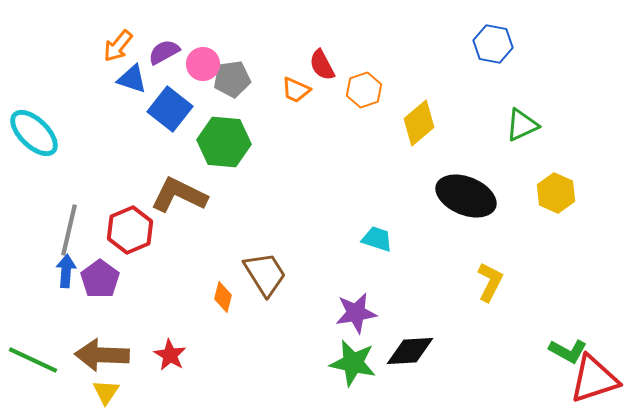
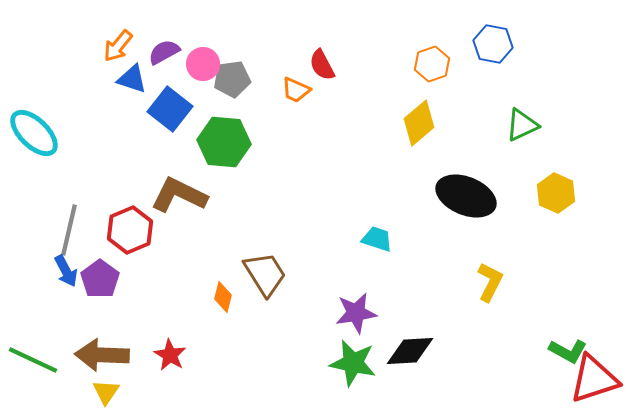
orange hexagon: moved 68 px right, 26 px up
blue arrow: rotated 148 degrees clockwise
